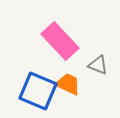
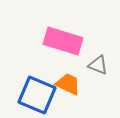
pink rectangle: moved 3 px right; rotated 30 degrees counterclockwise
blue square: moved 1 px left, 4 px down
